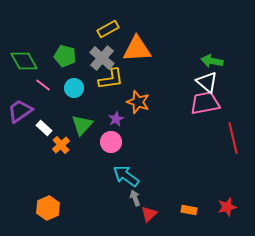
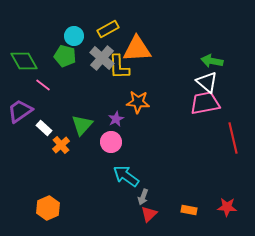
yellow L-shape: moved 8 px right, 12 px up; rotated 96 degrees clockwise
cyan circle: moved 52 px up
orange star: rotated 15 degrees counterclockwise
gray arrow: moved 8 px right, 1 px up; rotated 140 degrees counterclockwise
red star: rotated 18 degrees clockwise
